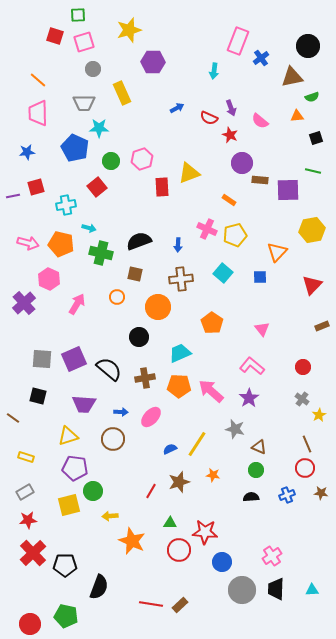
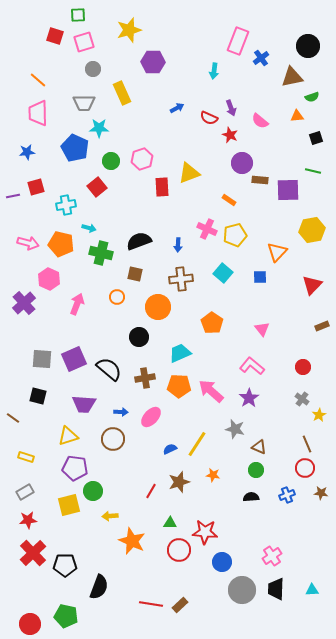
pink arrow at (77, 304): rotated 10 degrees counterclockwise
